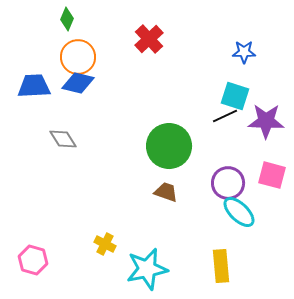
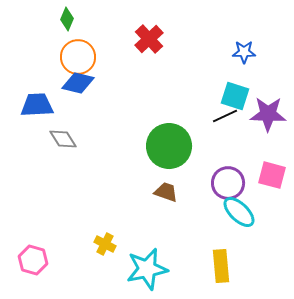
blue trapezoid: moved 3 px right, 19 px down
purple star: moved 2 px right, 7 px up
